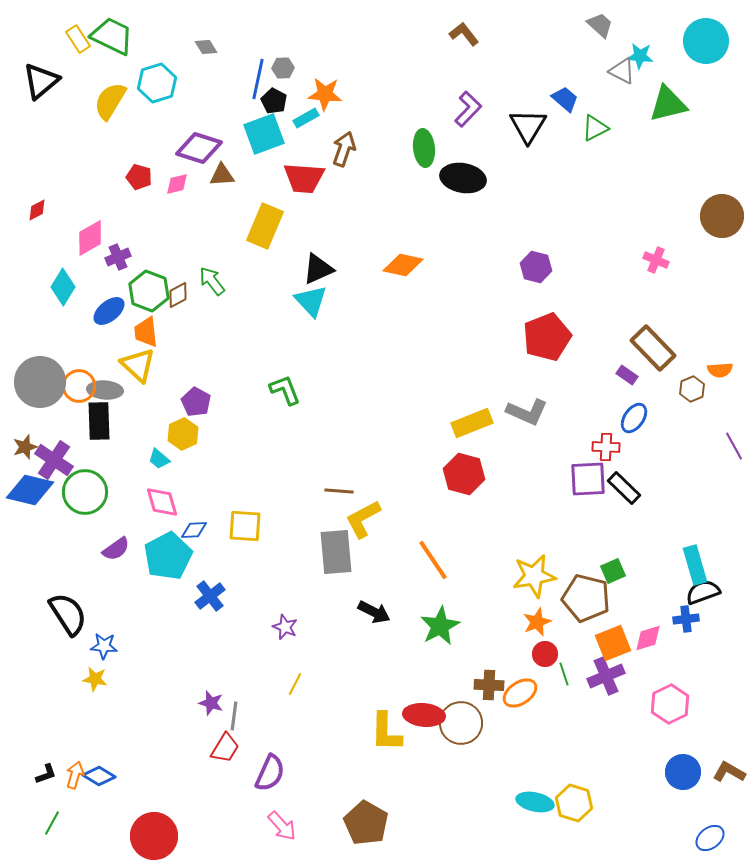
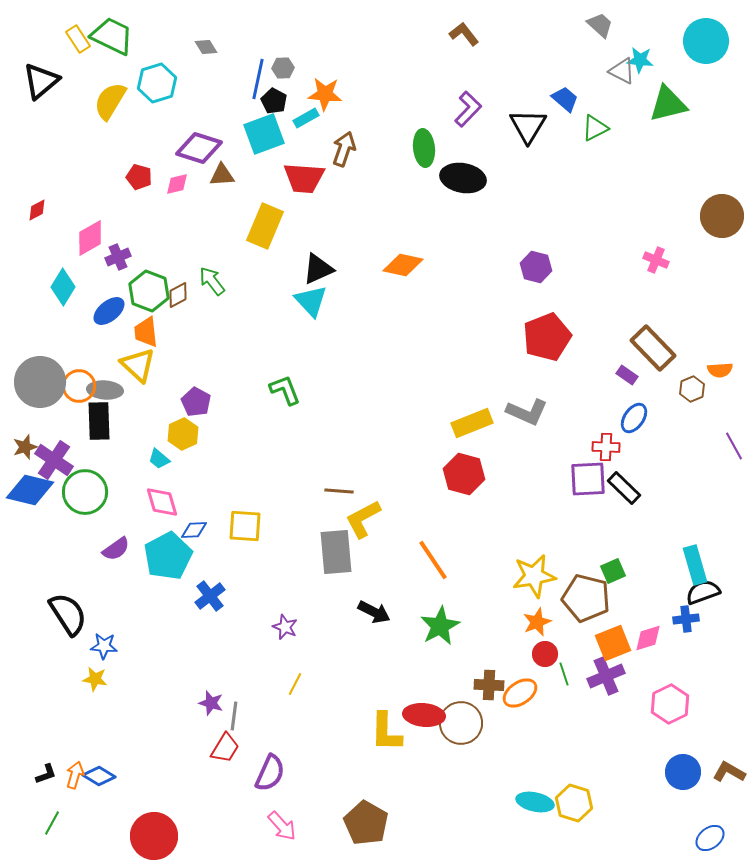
cyan star at (640, 56): moved 4 px down
